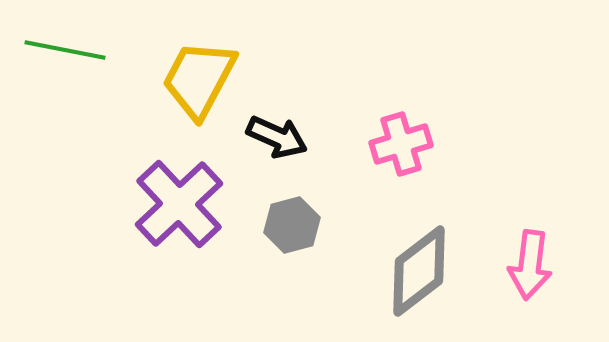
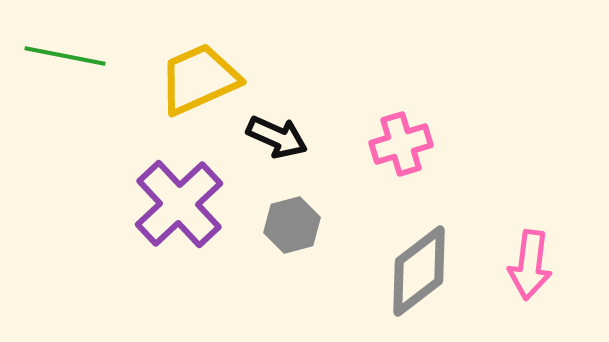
green line: moved 6 px down
yellow trapezoid: rotated 38 degrees clockwise
